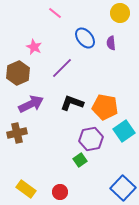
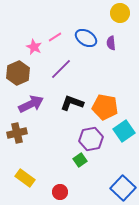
pink line: moved 24 px down; rotated 72 degrees counterclockwise
blue ellipse: moved 1 px right; rotated 20 degrees counterclockwise
purple line: moved 1 px left, 1 px down
yellow rectangle: moved 1 px left, 11 px up
